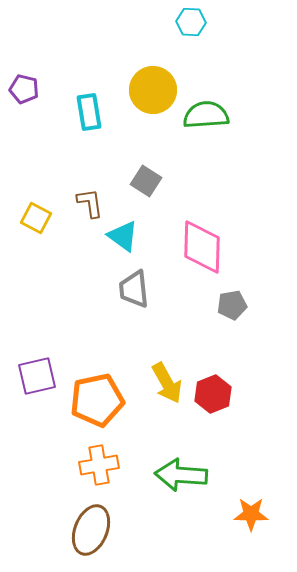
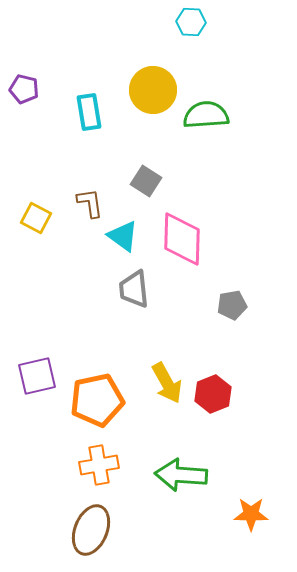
pink diamond: moved 20 px left, 8 px up
